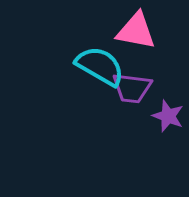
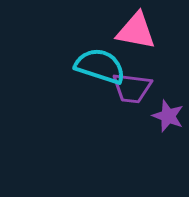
cyan semicircle: rotated 12 degrees counterclockwise
